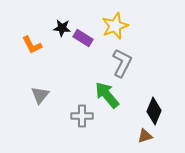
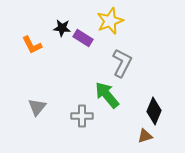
yellow star: moved 5 px left, 5 px up
gray triangle: moved 3 px left, 12 px down
